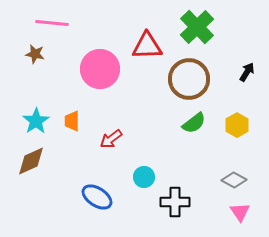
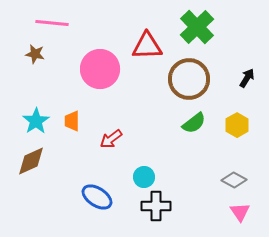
black arrow: moved 6 px down
black cross: moved 19 px left, 4 px down
